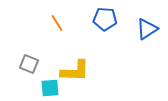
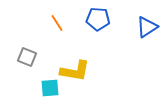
blue pentagon: moved 7 px left
blue triangle: moved 2 px up
gray square: moved 2 px left, 7 px up
yellow L-shape: rotated 8 degrees clockwise
